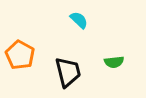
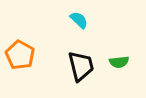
green semicircle: moved 5 px right
black trapezoid: moved 13 px right, 6 px up
